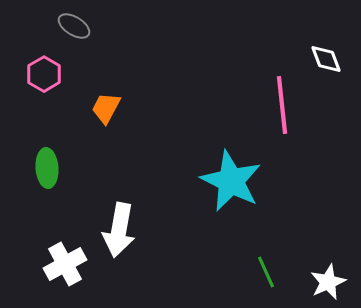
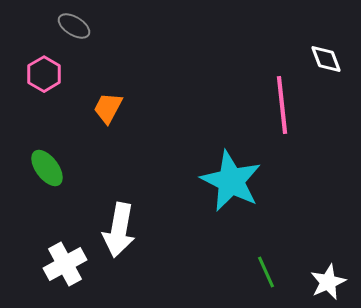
orange trapezoid: moved 2 px right
green ellipse: rotated 33 degrees counterclockwise
